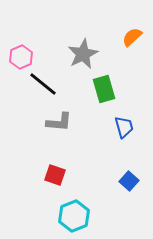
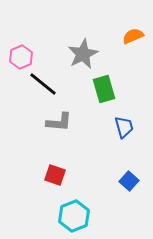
orange semicircle: moved 1 px right, 1 px up; rotated 20 degrees clockwise
